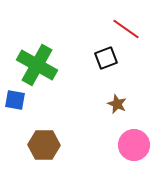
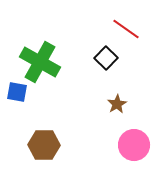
black square: rotated 25 degrees counterclockwise
green cross: moved 3 px right, 3 px up
blue square: moved 2 px right, 8 px up
brown star: rotated 18 degrees clockwise
